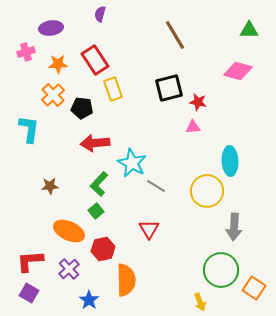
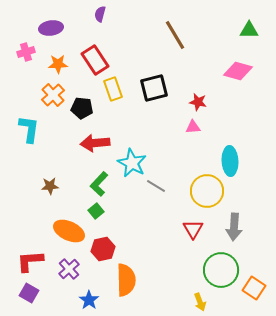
black square: moved 15 px left
red triangle: moved 44 px right
